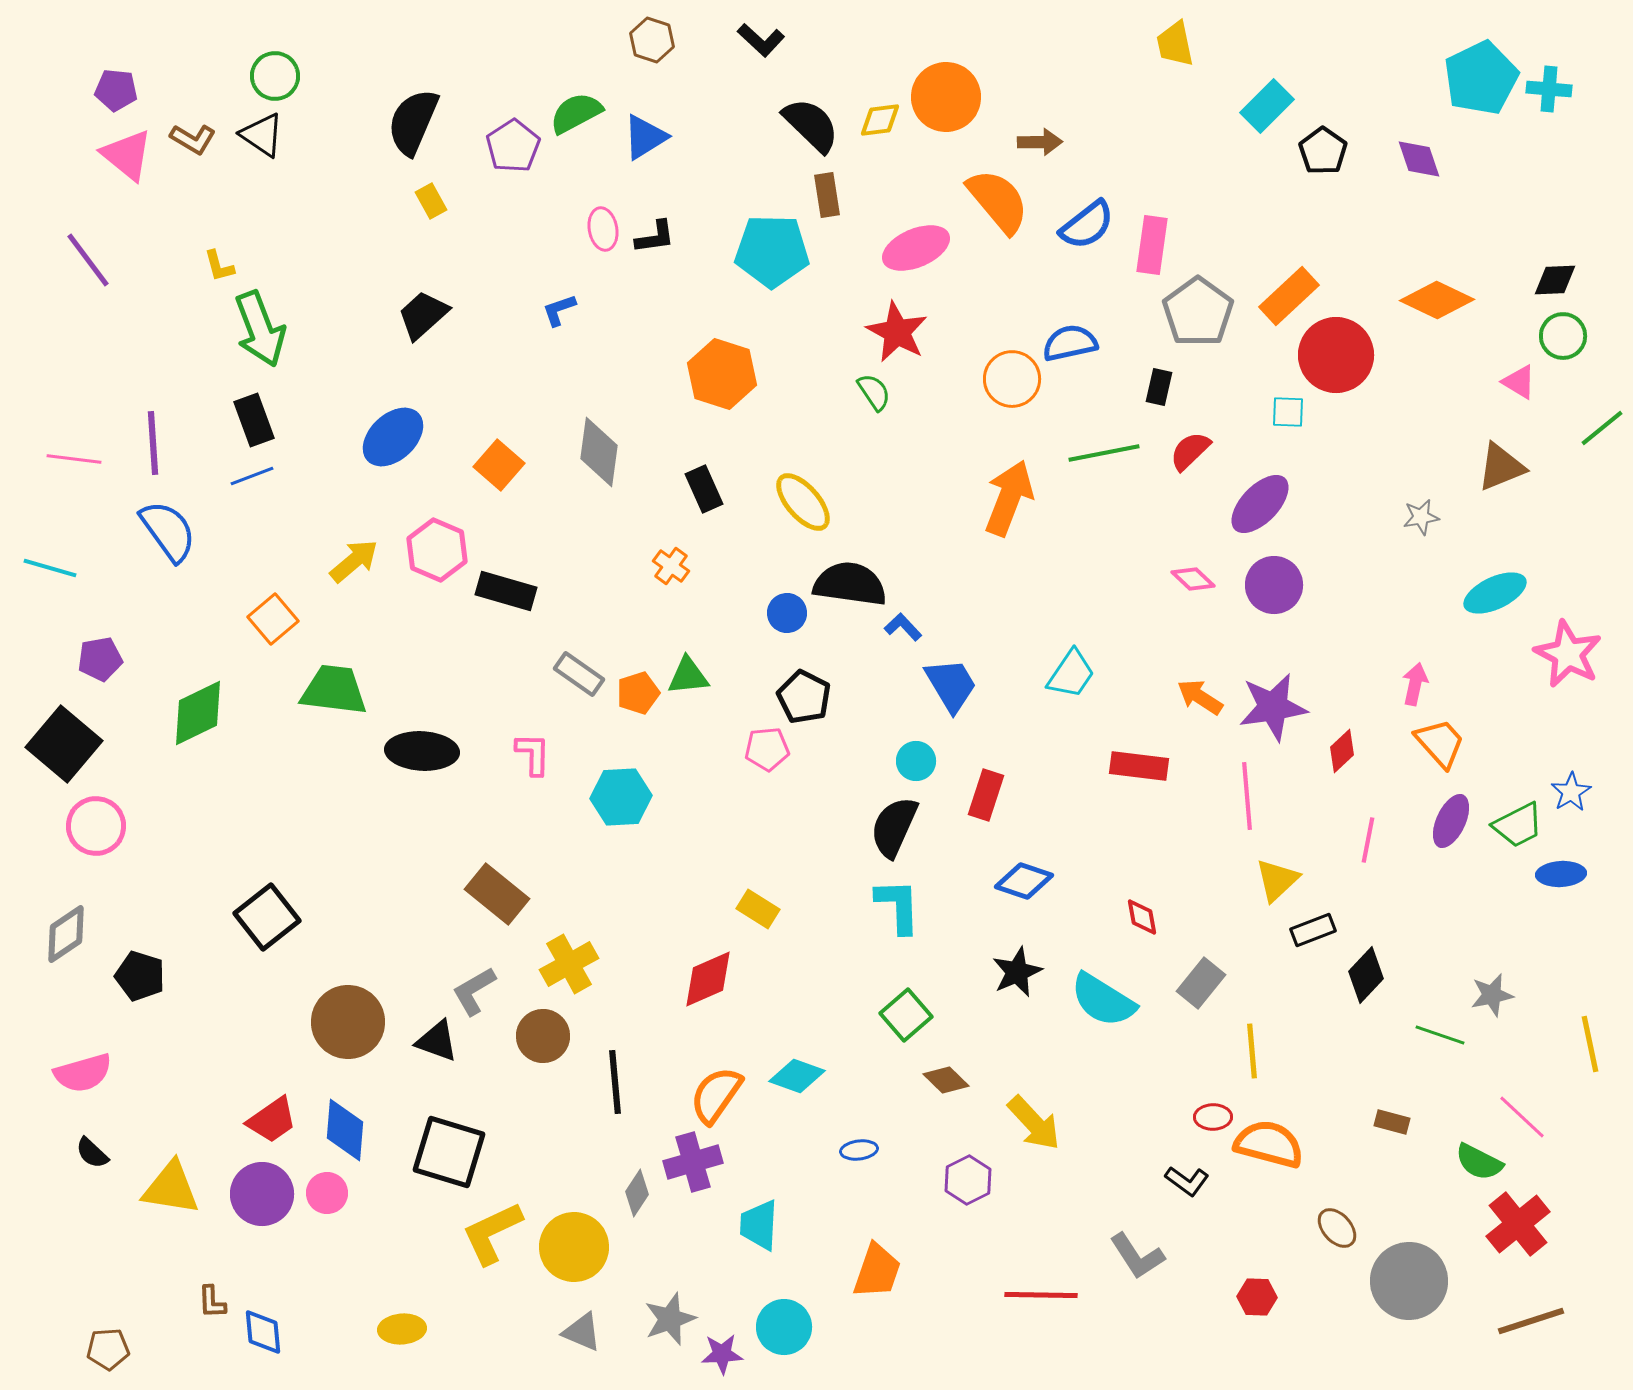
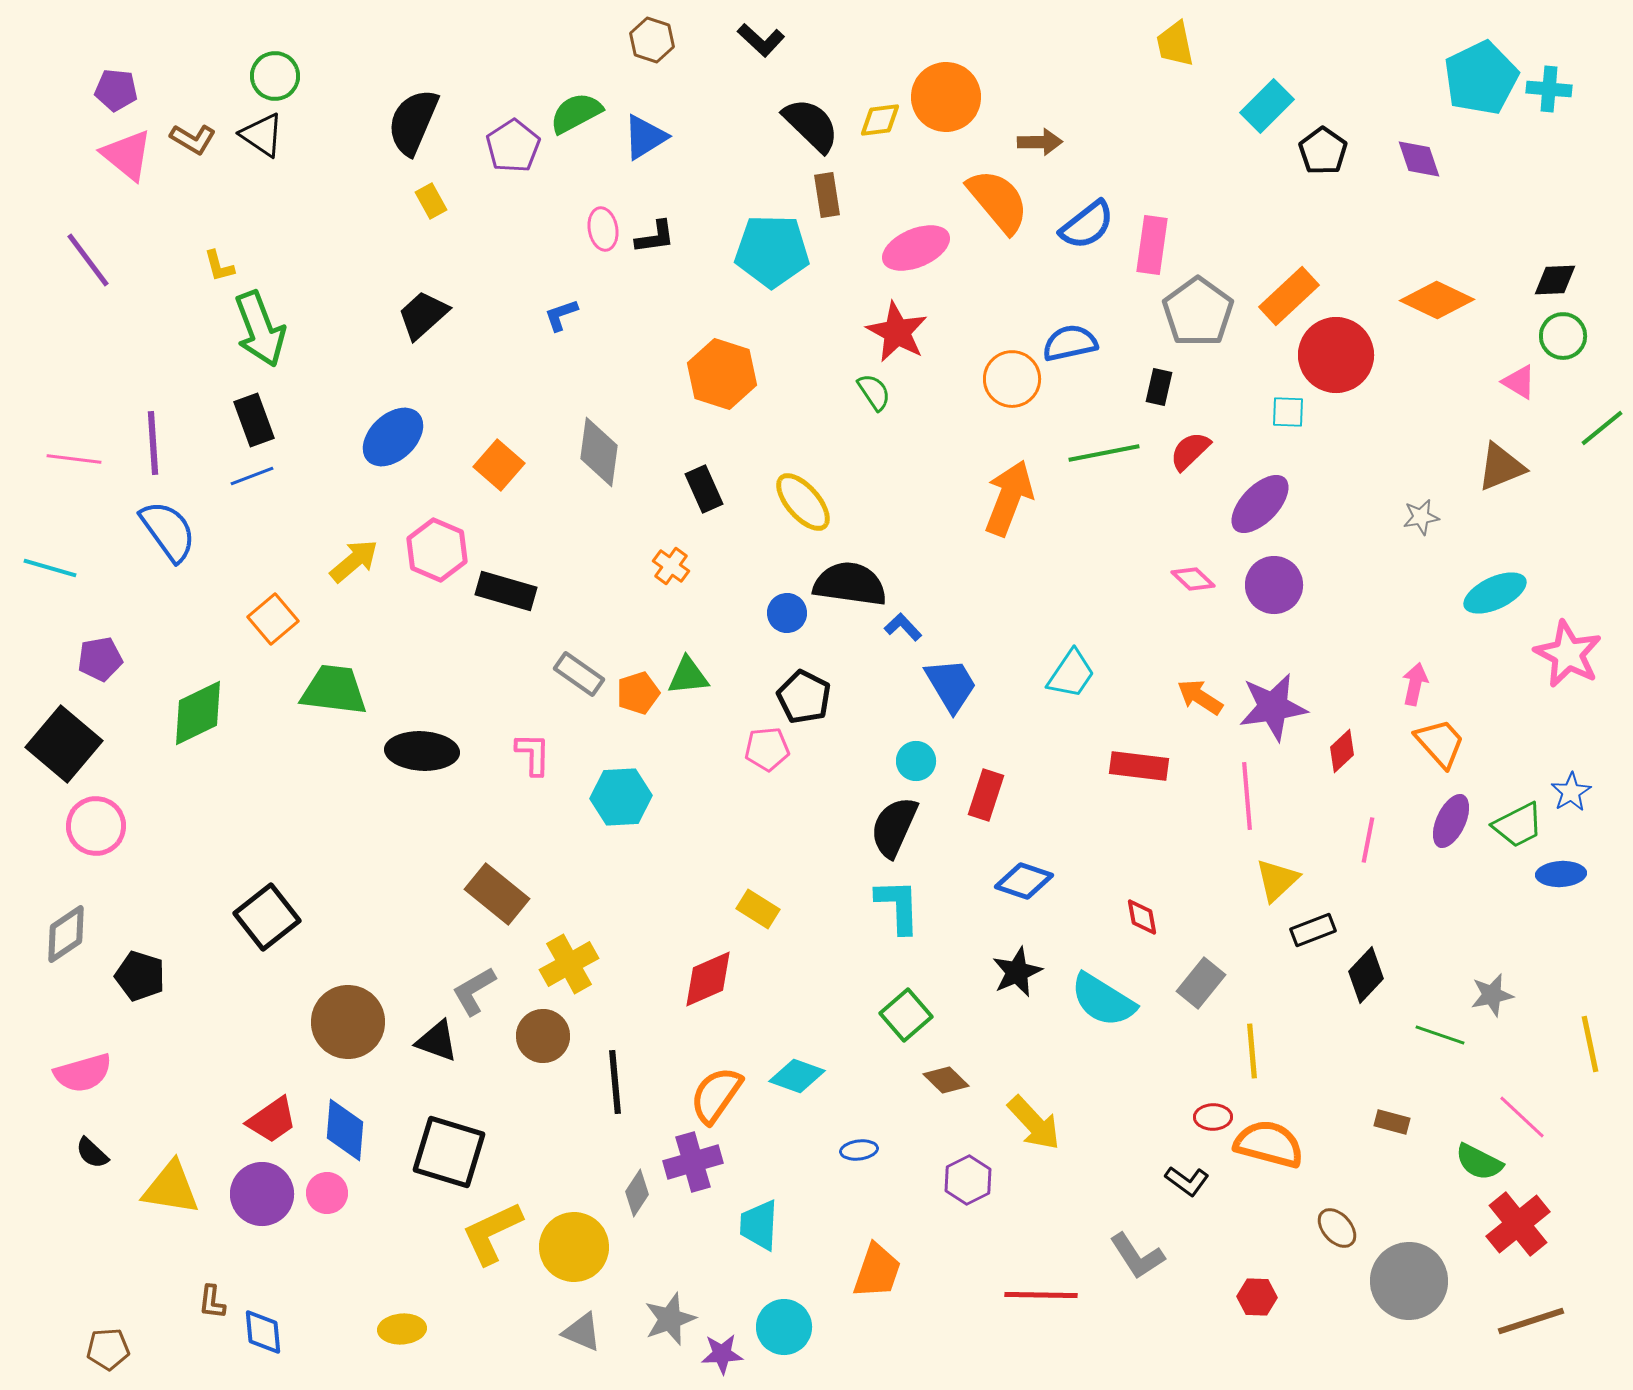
blue L-shape at (559, 310): moved 2 px right, 5 px down
brown L-shape at (212, 1302): rotated 9 degrees clockwise
